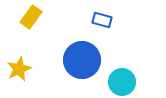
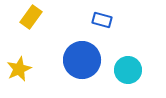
cyan circle: moved 6 px right, 12 px up
